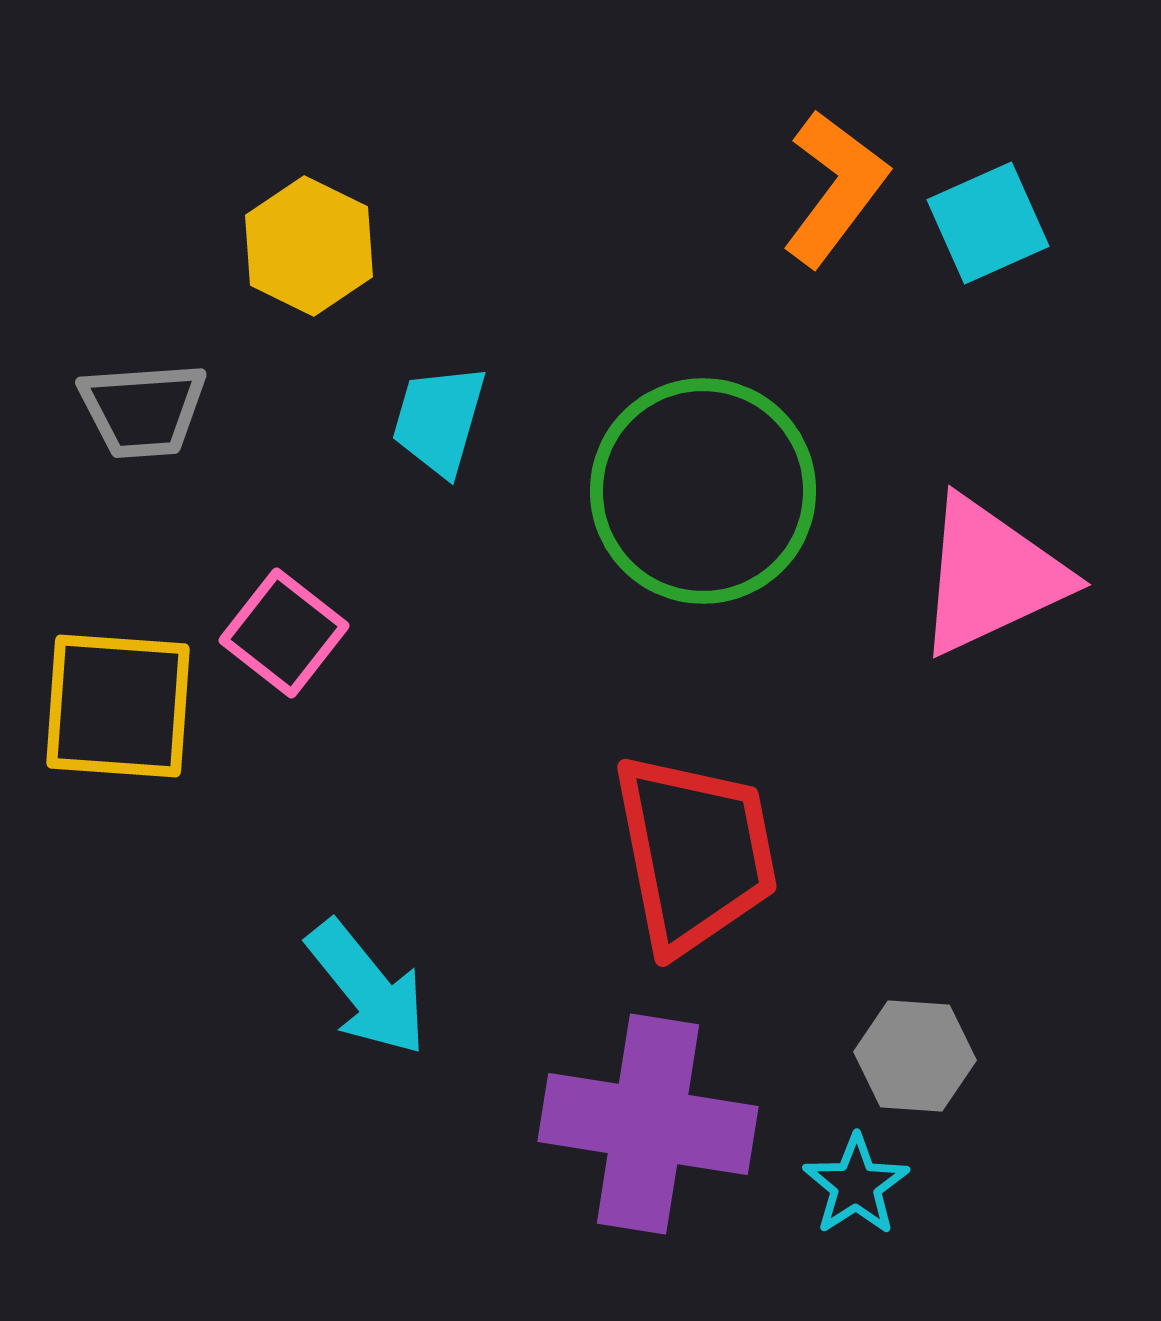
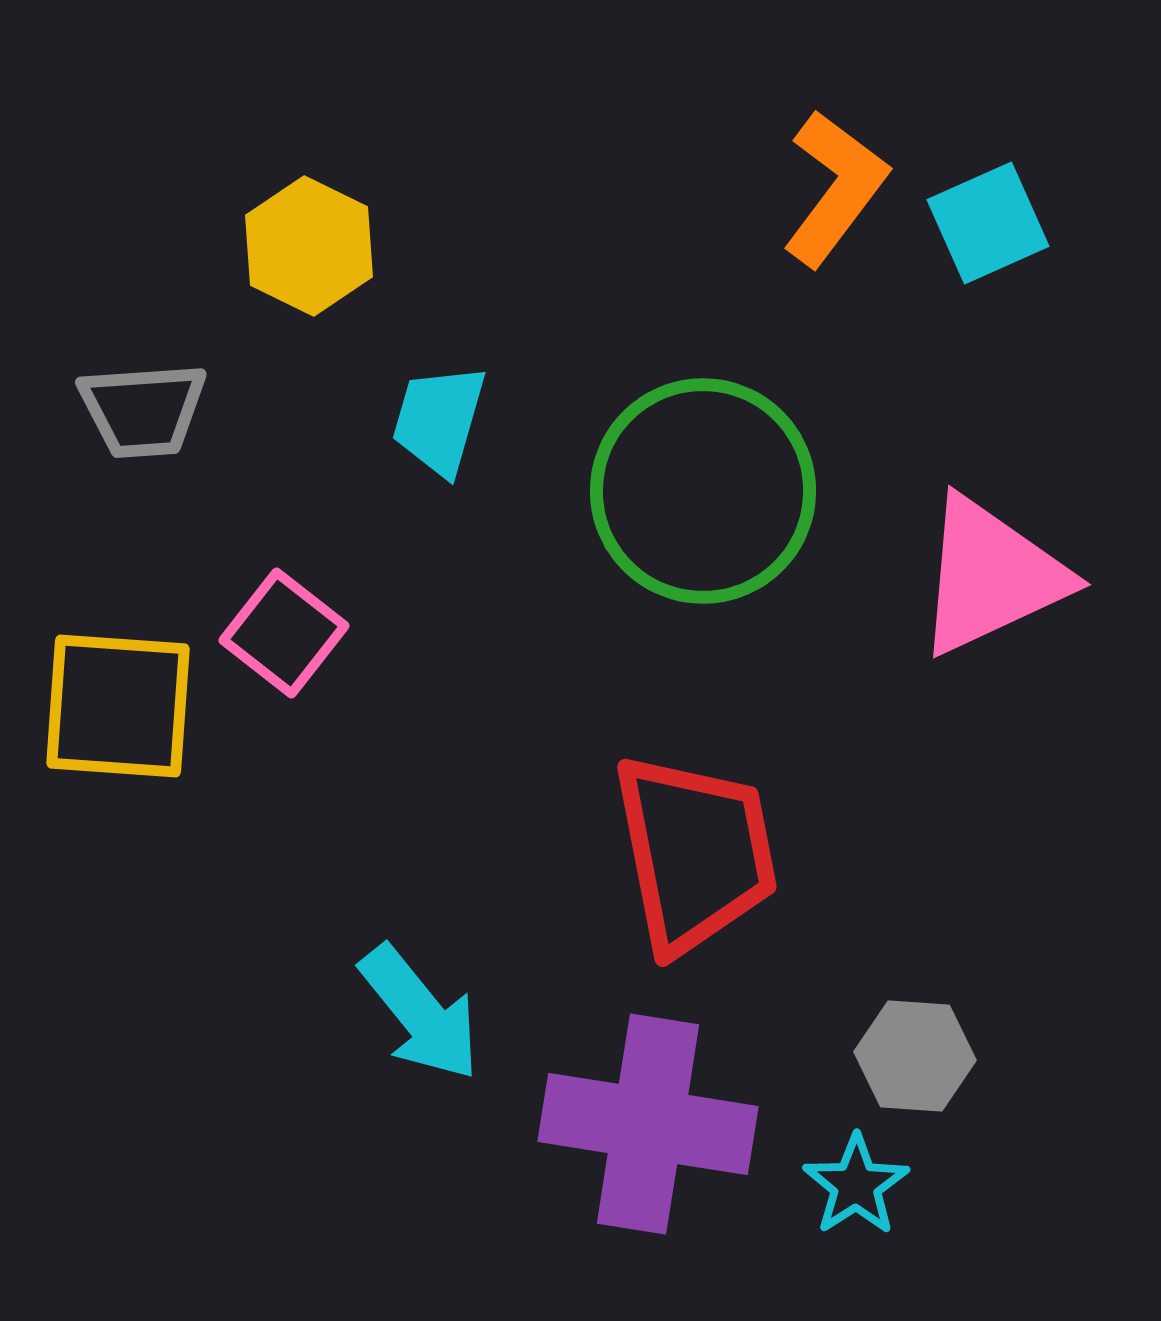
cyan arrow: moved 53 px right, 25 px down
